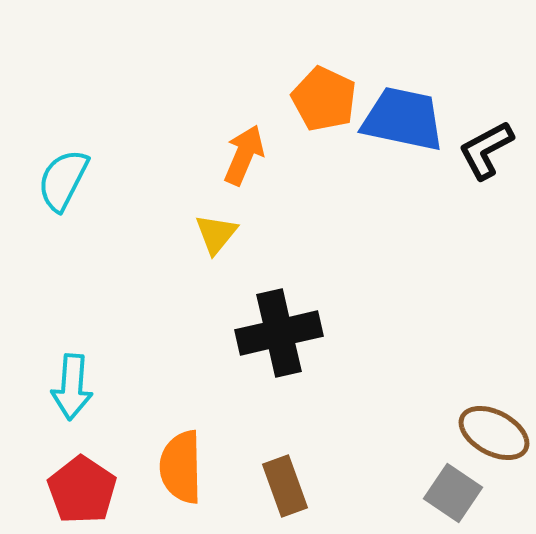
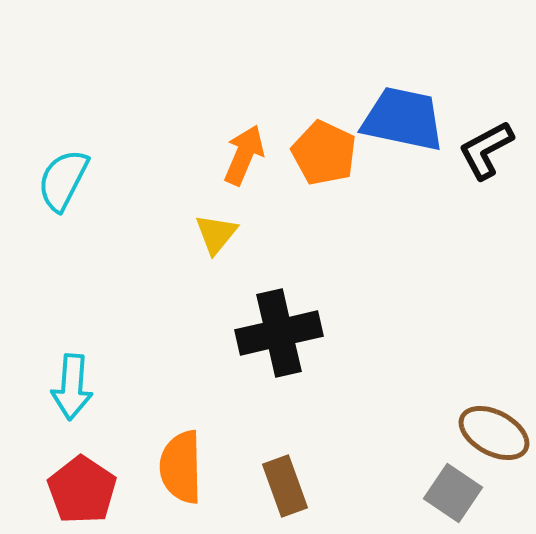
orange pentagon: moved 54 px down
